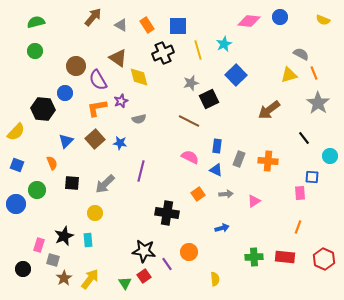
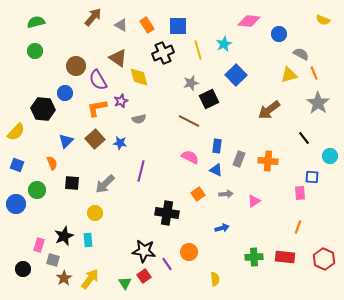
blue circle at (280, 17): moved 1 px left, 17 px down
